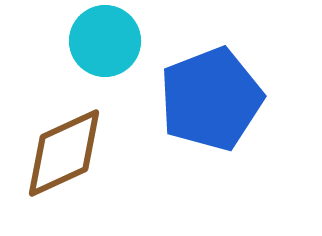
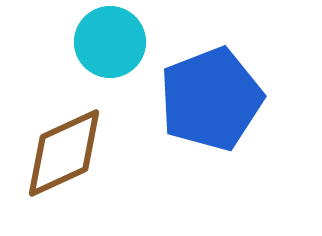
cyan circle: moved 5 px right, 1 px down
